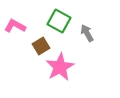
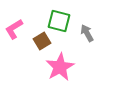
green square: rotated 15 degrees counterclockwise
pink L-shape: moved 1 px left, 3 px down; rotated 60 degrees counterclockwise
brown square: moved 1 px right, 5 px up
